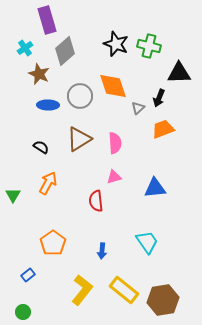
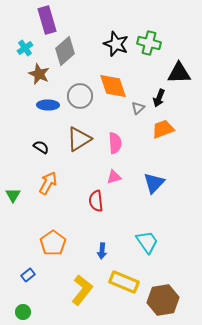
green cross: moved 3 px up
blue triangle: moved 1 px left, 5 px up; rotated 40 degrees counterclockwise
yellow rectangle: moved 8 px up; rotated 16 degrees counterclockwise
